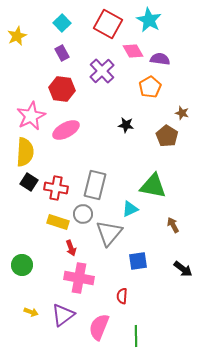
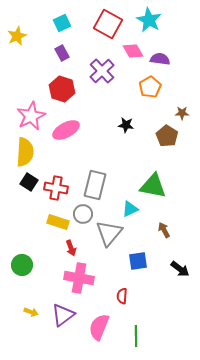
cyan square: rotated 18 degrees clockwise
red hexagon: rotated 10 degrees clockwise
brown star: rotated 16 degrees counterclockwise
brown arrow: moved 9 px left, 5 px down
black arrow: moved 3 px left
